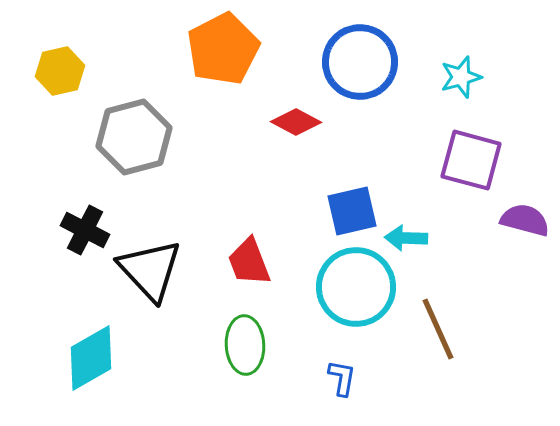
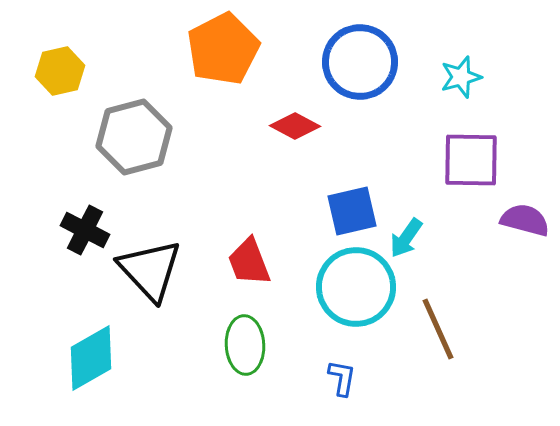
red diamond: moved 1 px left, 4 px down
purple square: rotated 14 degrees counterclockwise
cyan arrow: rotated 57 degrees counterclockwise
